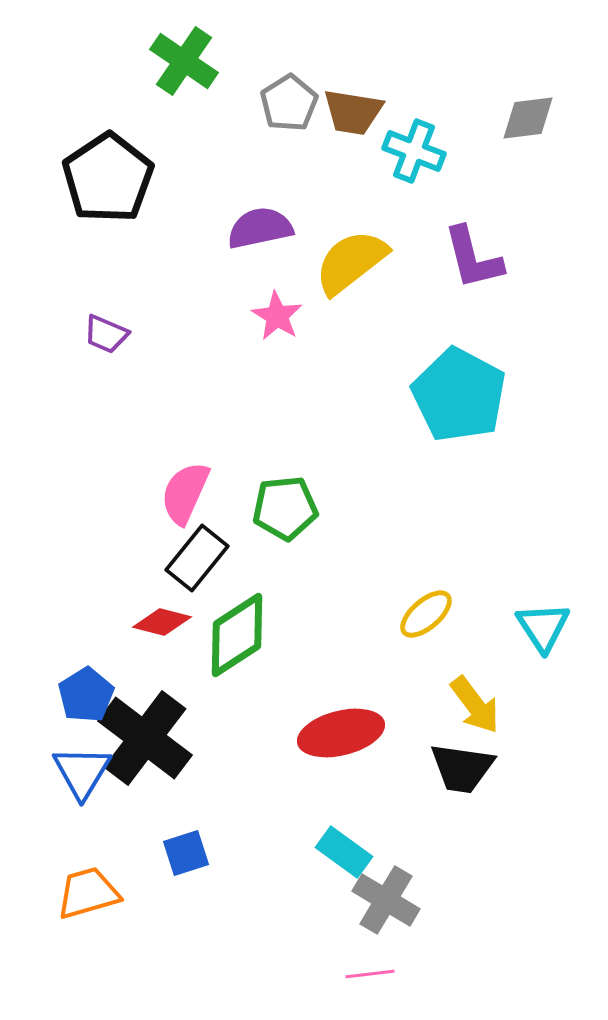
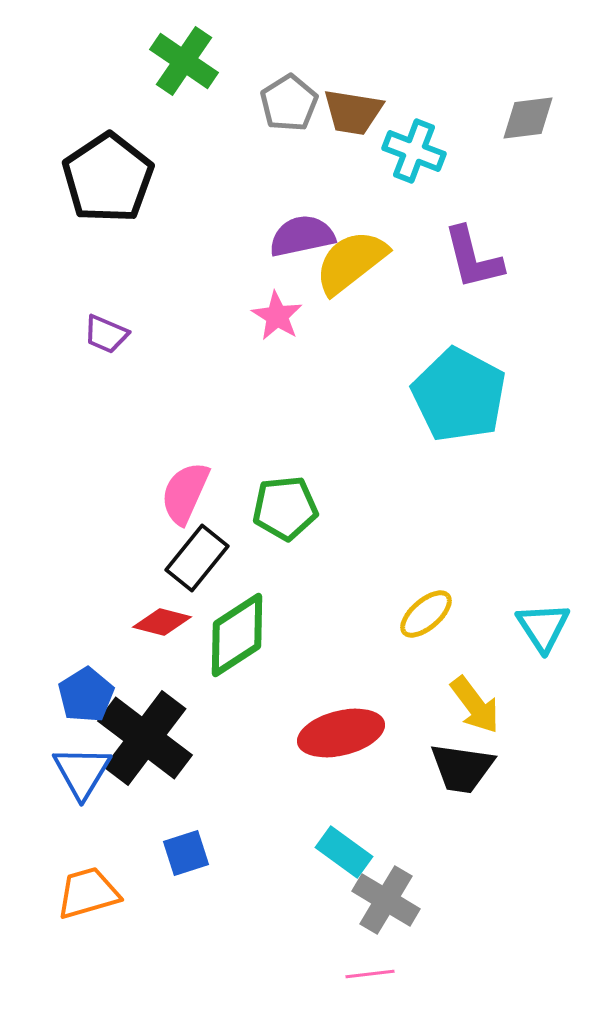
purple semicircle: moved 42 px right, 8 px down
